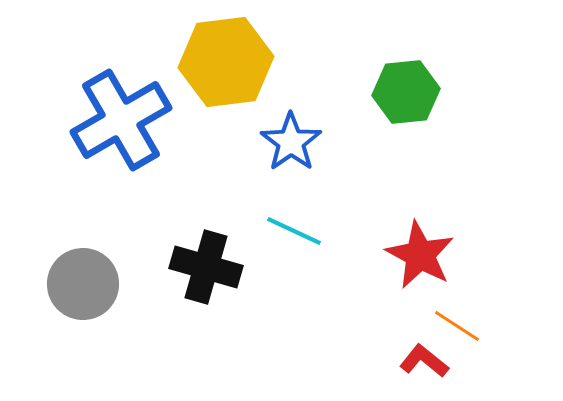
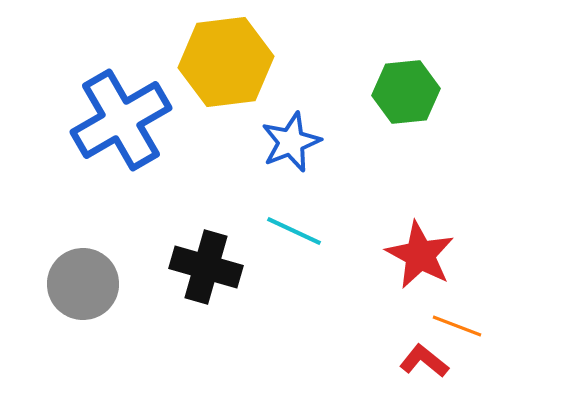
blue star: rotated 14 degrees clockwise
orange line: rotated 12 degrees counterclockwise
